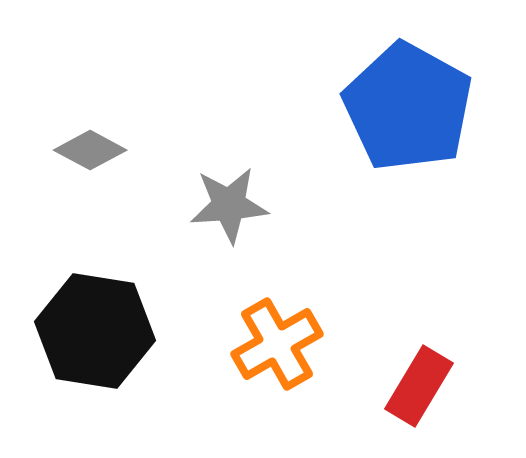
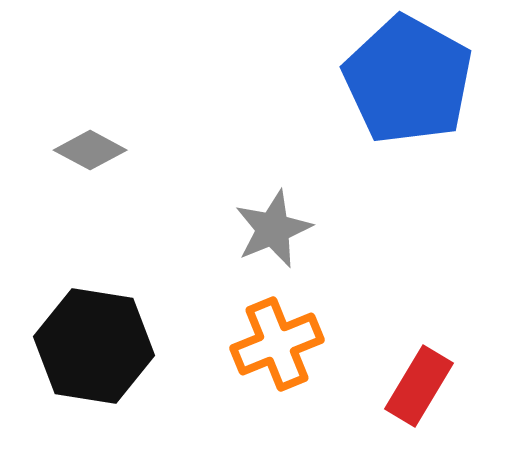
blue pentagon: moved 27 px up
gray star: moved 44 px right, 24 px down; rotated 18 degrees counterclockwise
black hexagon: moved 1 px left, 15 px down
orange cross: rotated 8 degrees clockwise
